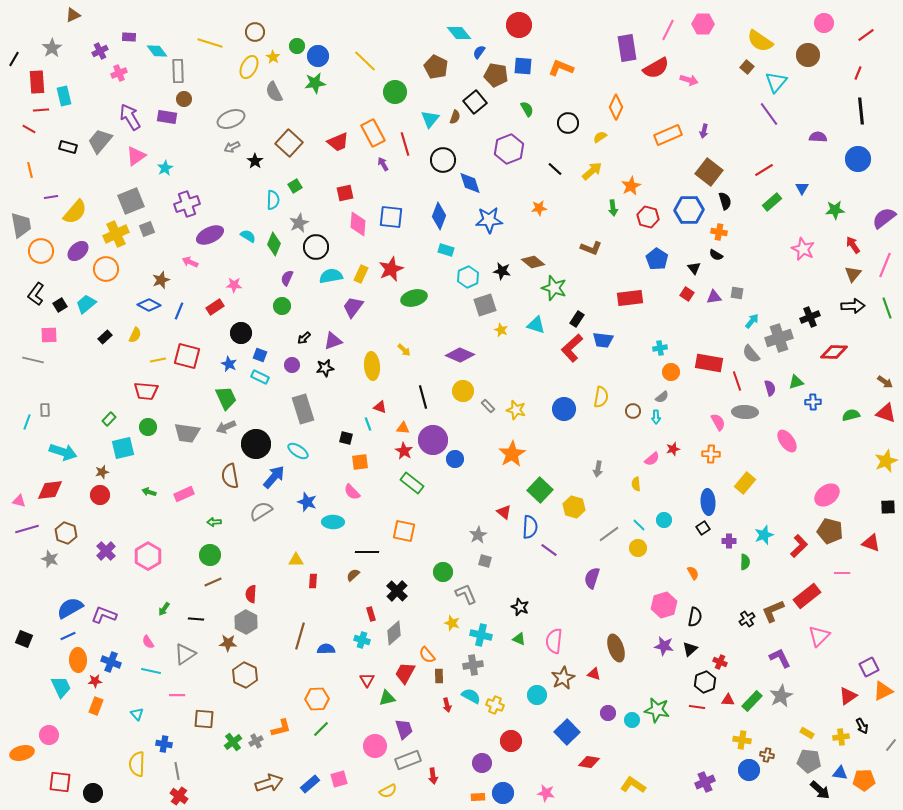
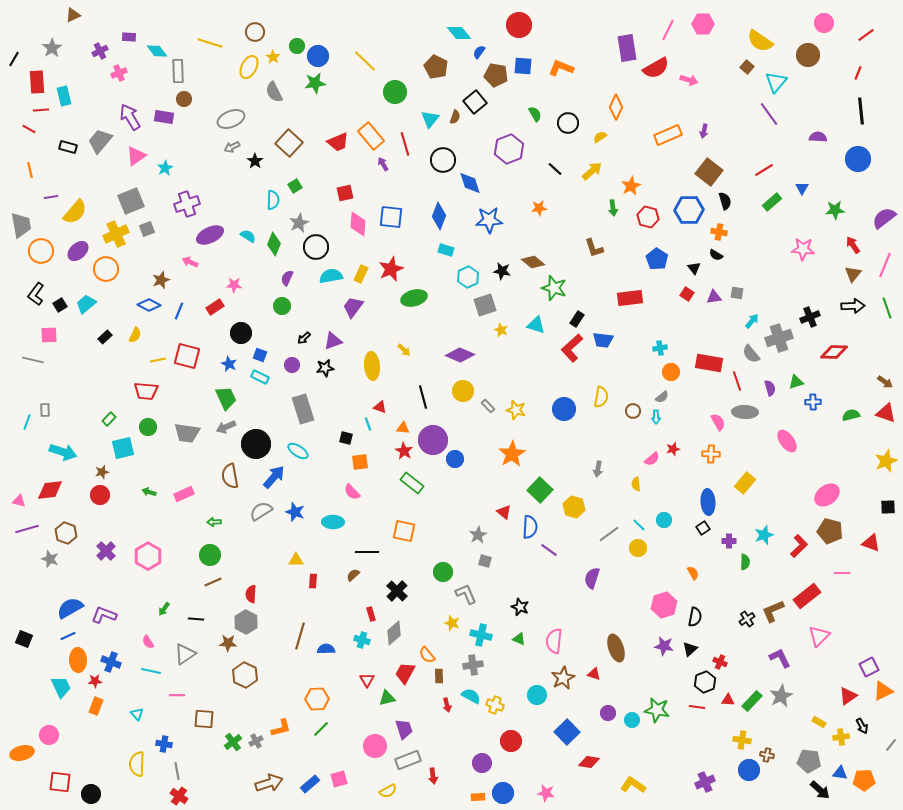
green semicircle at (527, 109): moved 8 px right, 5 px down
purple rectangle at (167, 117): moved 3 px left
orange rectangle at (373, 133): moved 2 px left, 3 px down; rotated 12 degrees counterclockwise
brown L-shape at (591, 248): moved 3 px right; rotated 50 degrees clockwise
pink star at (803, 249): rotated 20 degrees counterclockwise
blue star at (307, 502): moved 12 px left, 10 px down
yellow rectangle at (807, 733): moved 12 px right, 11 px up
black circle at (93, 793): moved 2 px left, 1 px down
